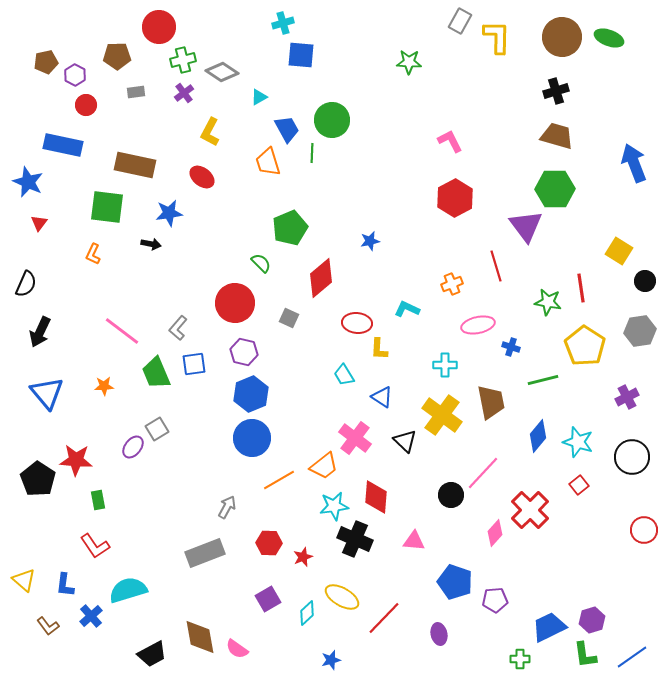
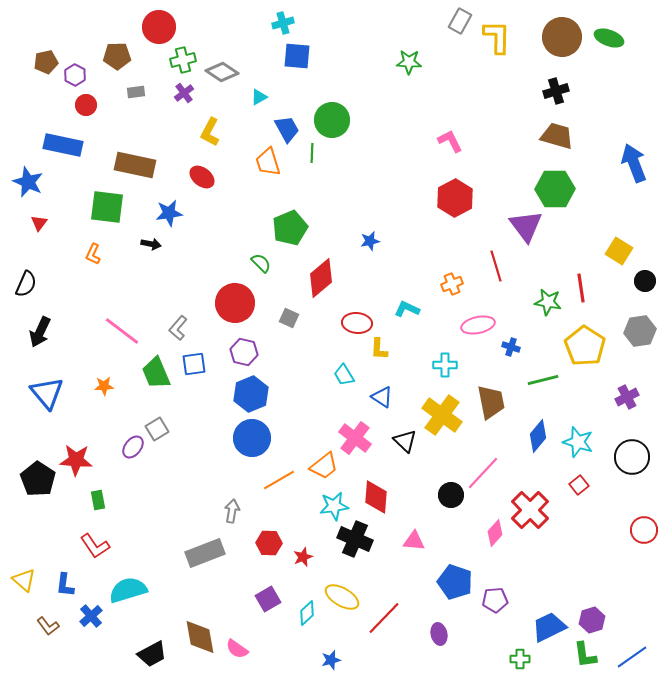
blue square at (301, 55): moved 4 px left, 1 px down
gray arrow at (227, 507): moved 5 px right, 4 px down; rotated 20 degrees counterclockwise
